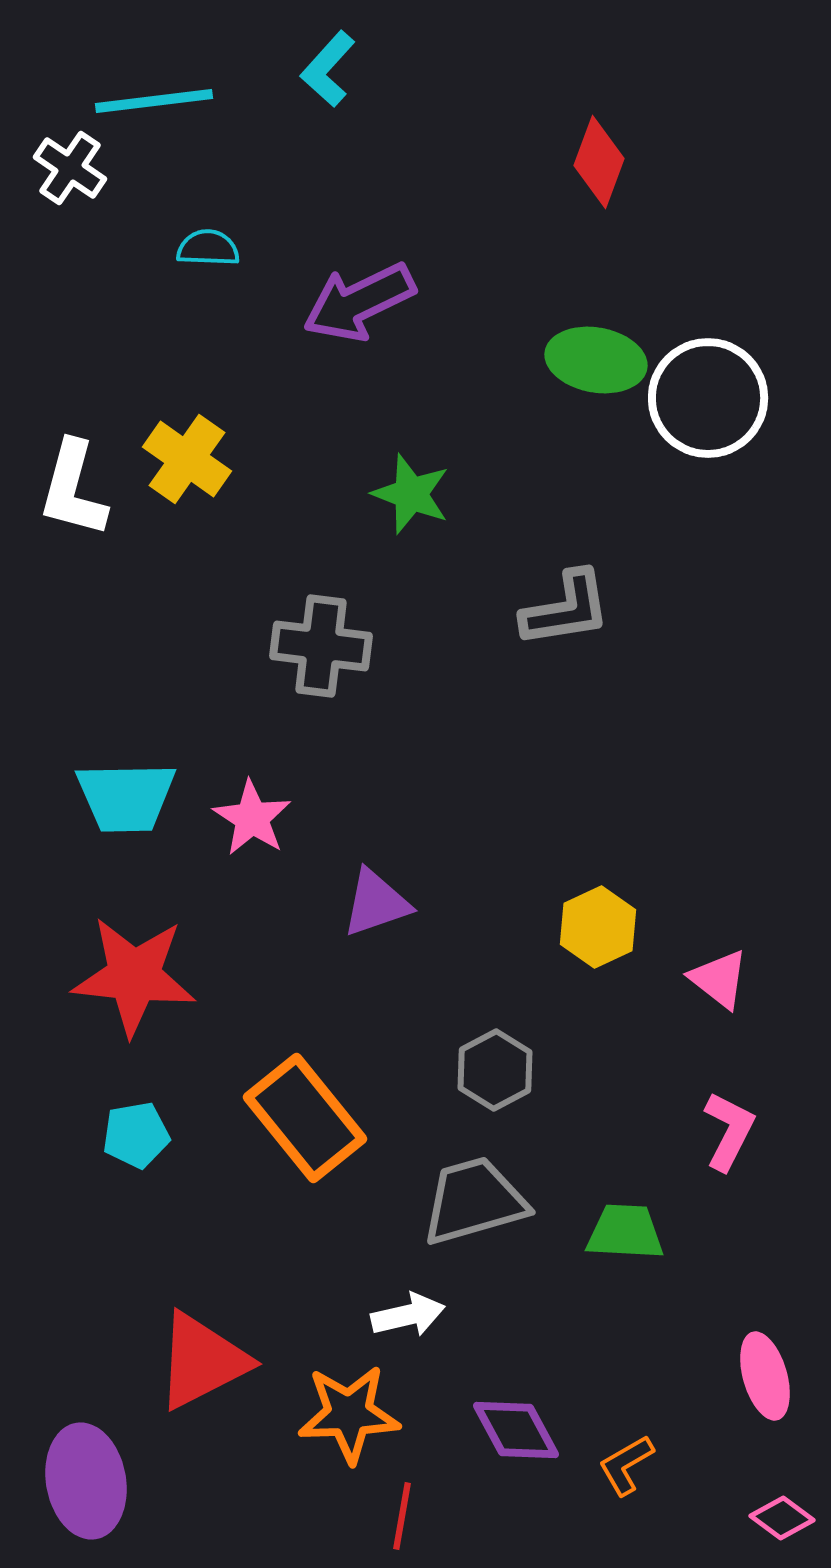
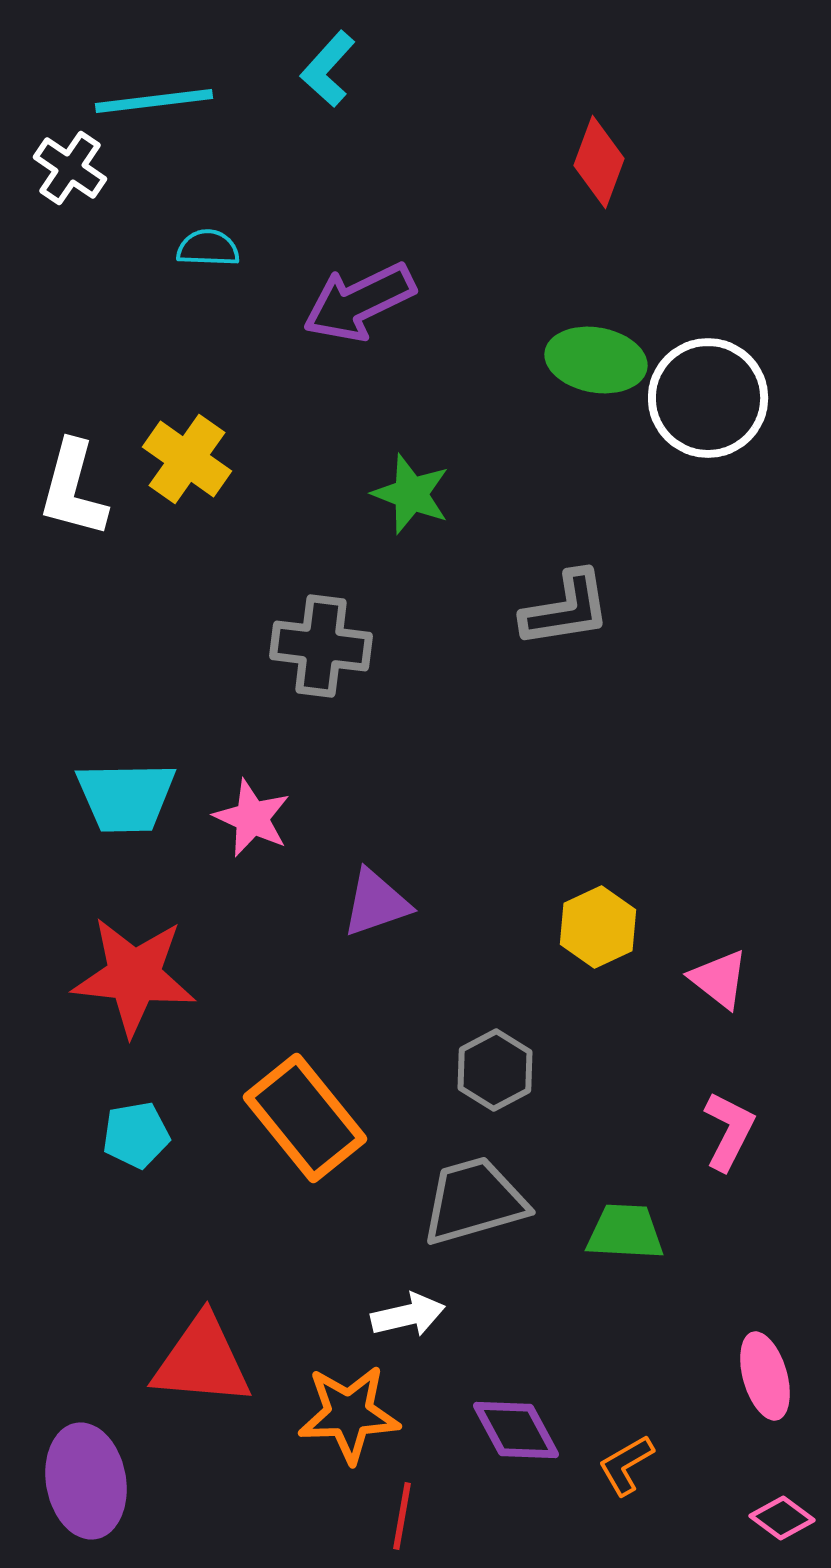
pink star: rotated 8 degrees counterclockwise
red triangle: rotated 32 degrees clockwise
